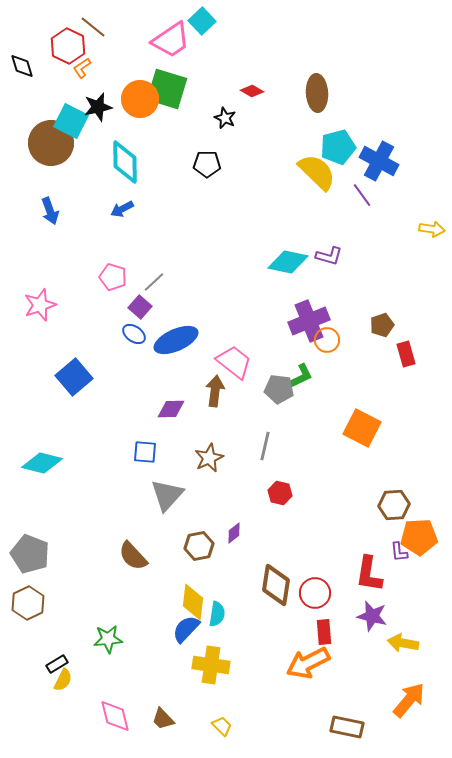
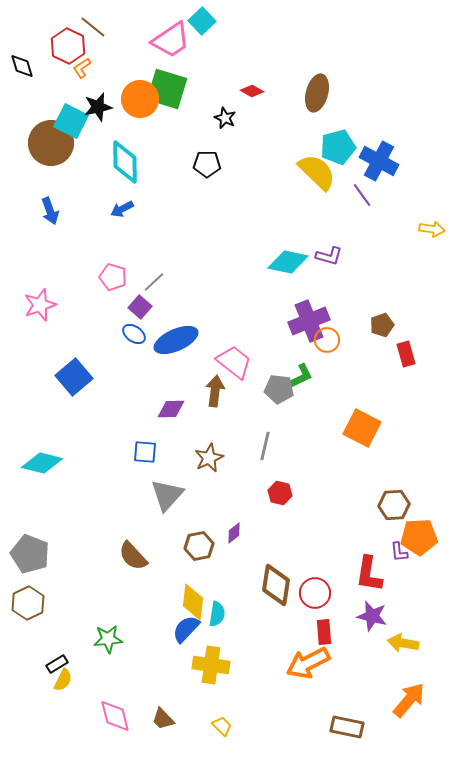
brown ellipse at (317, 93): rotated 18 degrees clockwise
